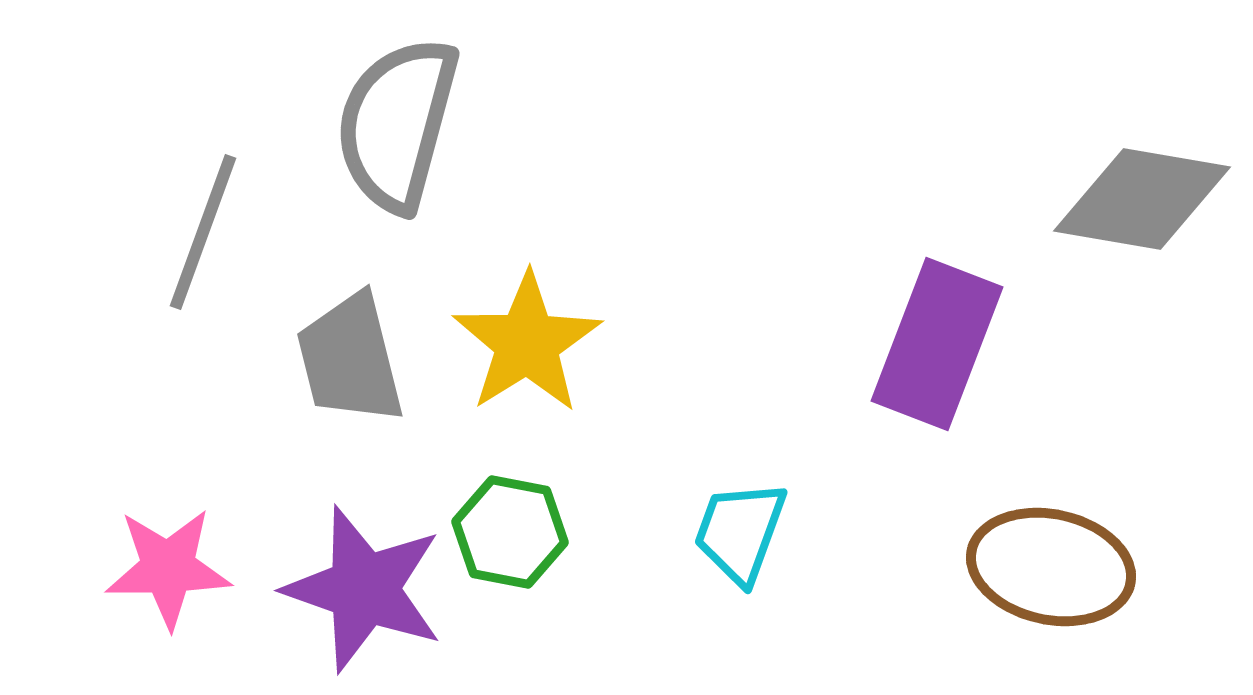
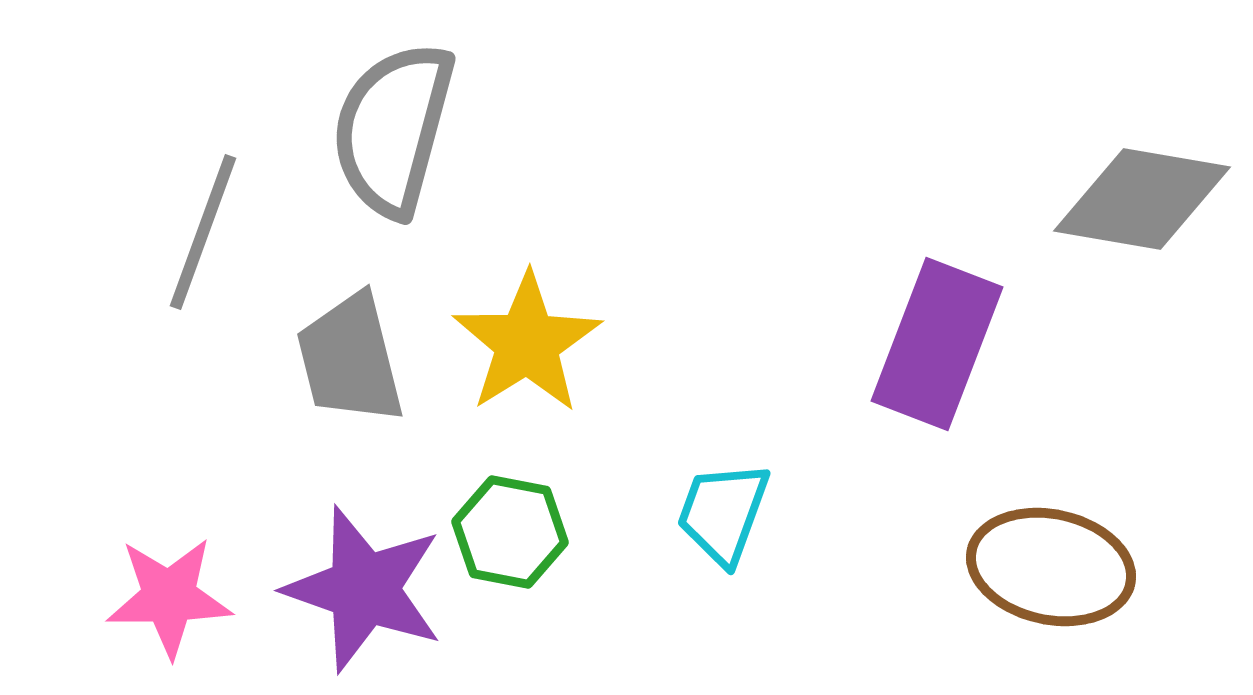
gray semicircle: moved 4 px left, 5 px down
cyan trapezoid: moved 17 px left, 19 px up
pink star: moved 1 px right, 29 px down
